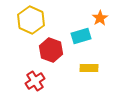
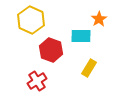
orange star: moved 1 px left, 1 px down
cyan rectangle: rotated 18 degrees clockwise
yellow rectangle: rotated 60 degrees counterclockwise
red cross: moved 2 px right
